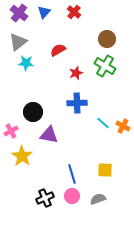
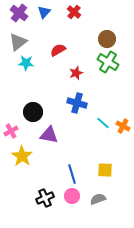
green cross: moved 3 px right, 4 px up
blue cross: rotated 18 degrees clockwise
